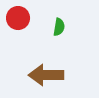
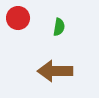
brown arrow: moved 9 px right, 4 px up
